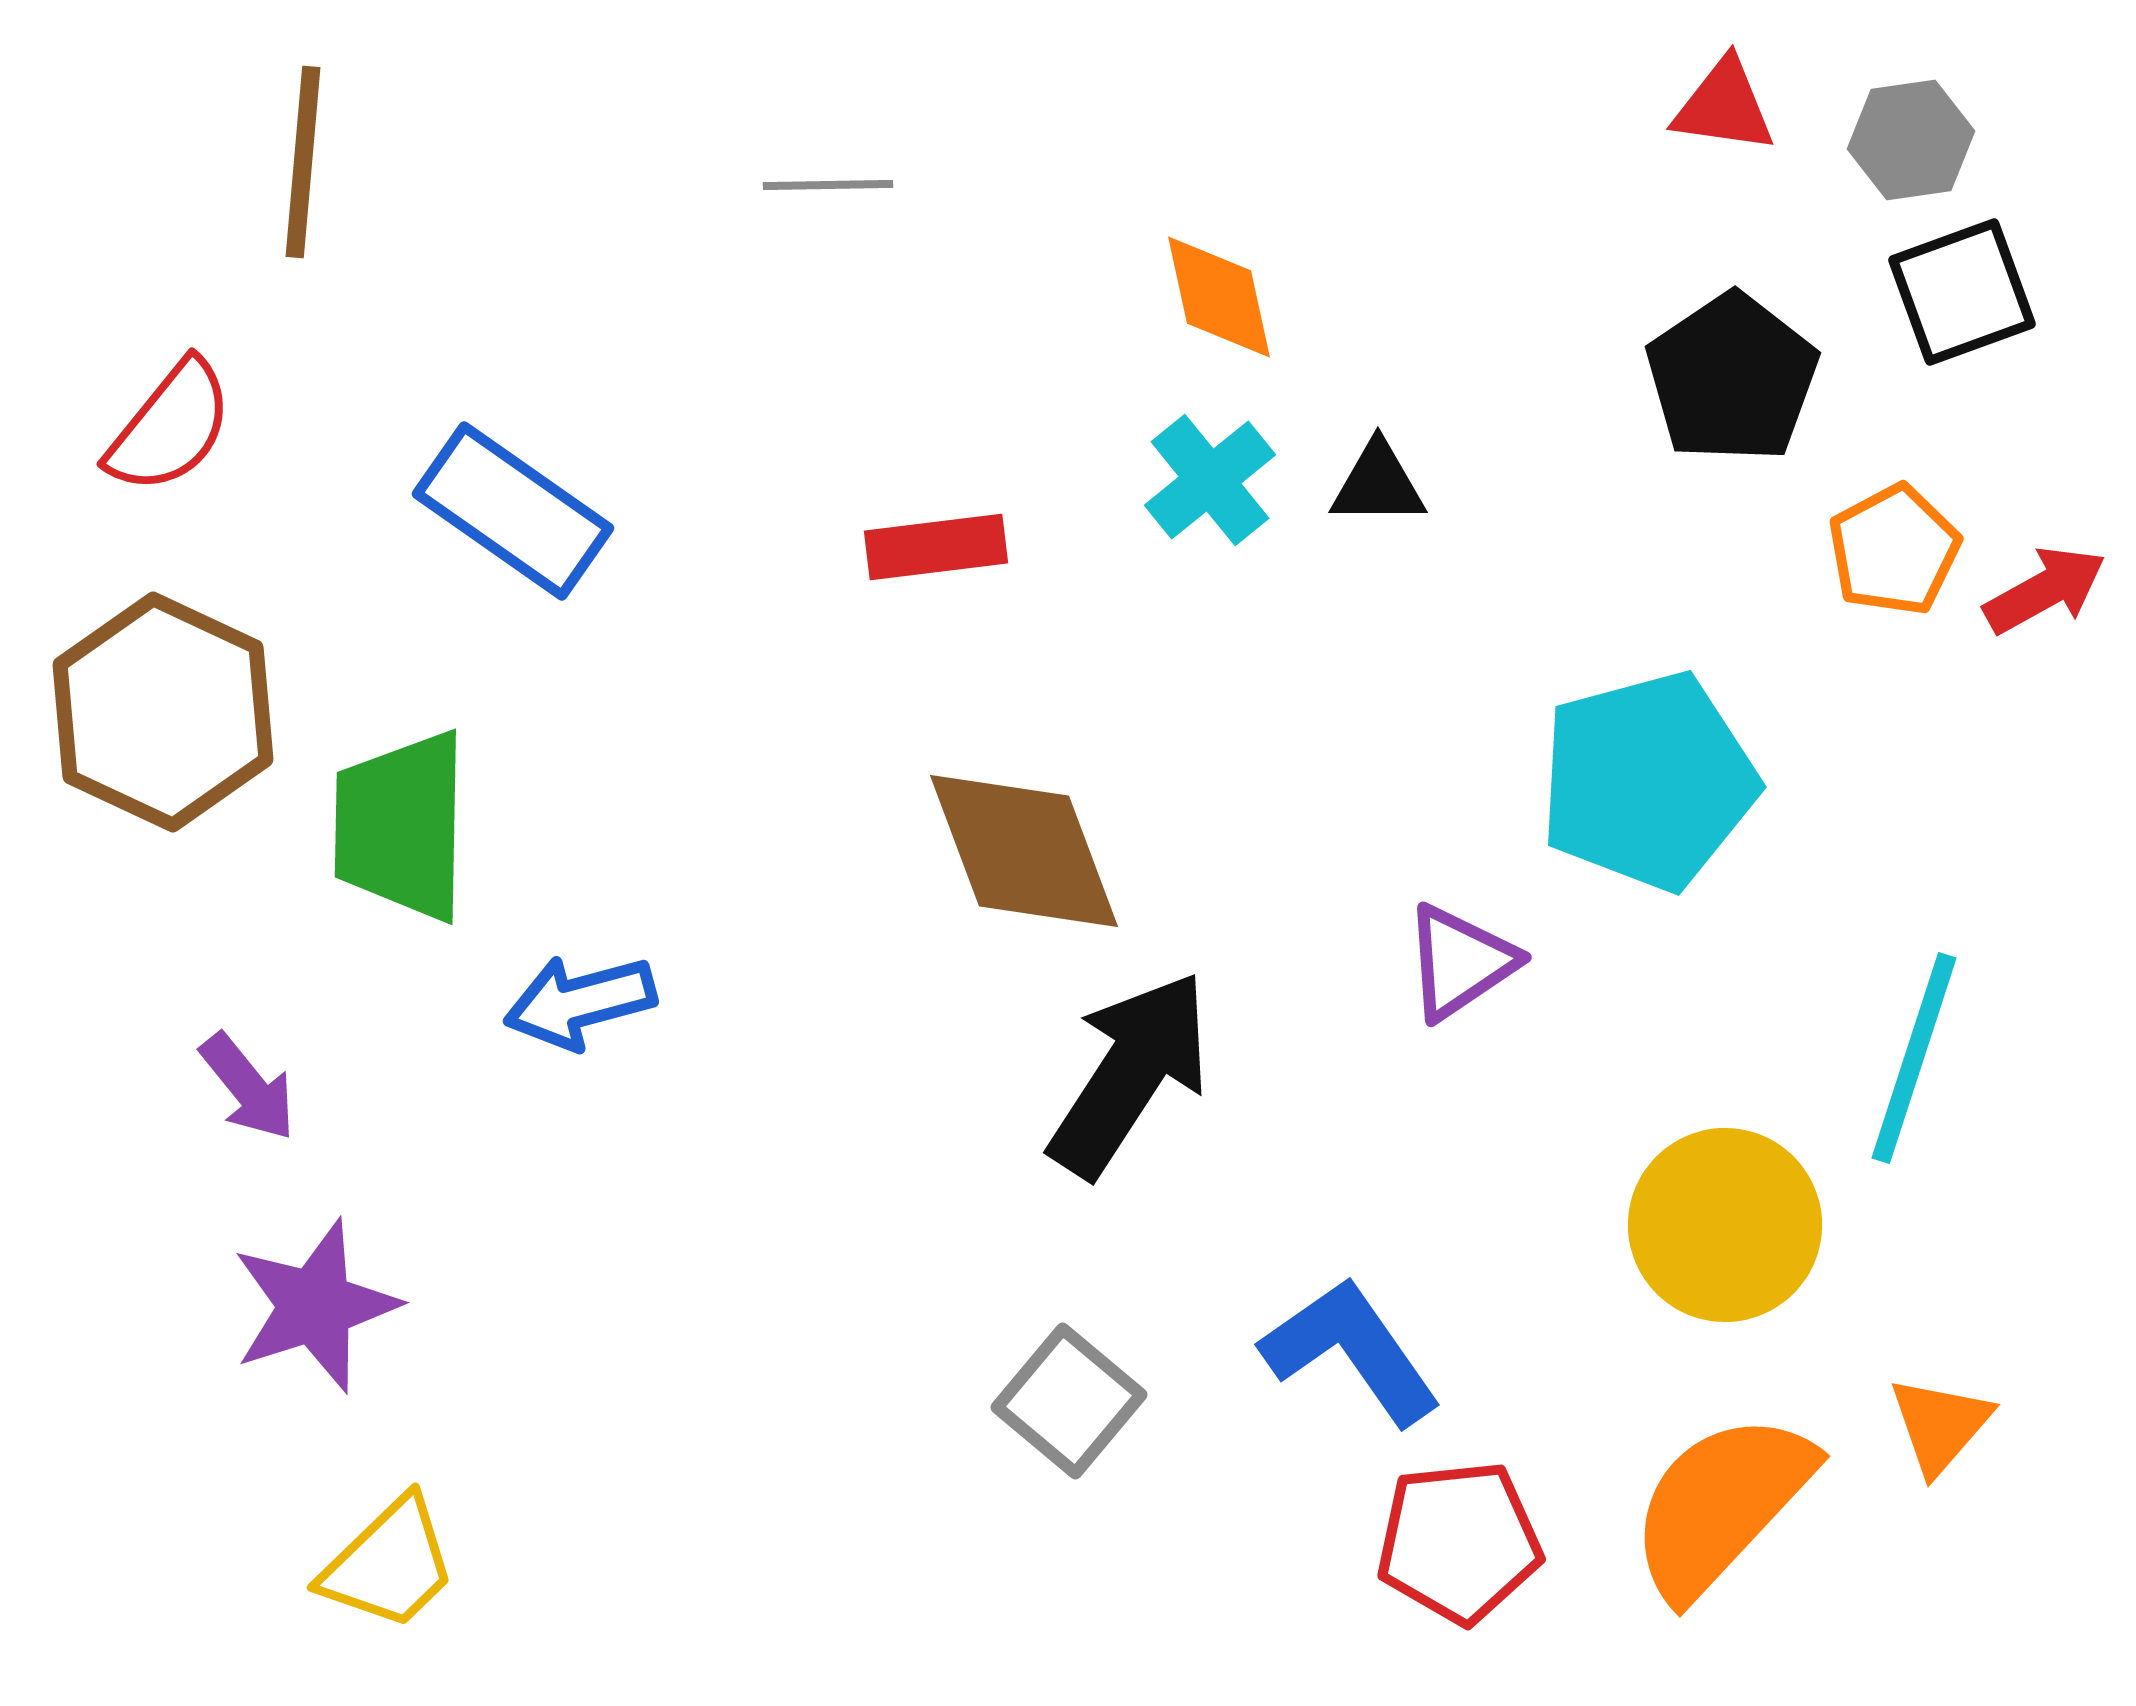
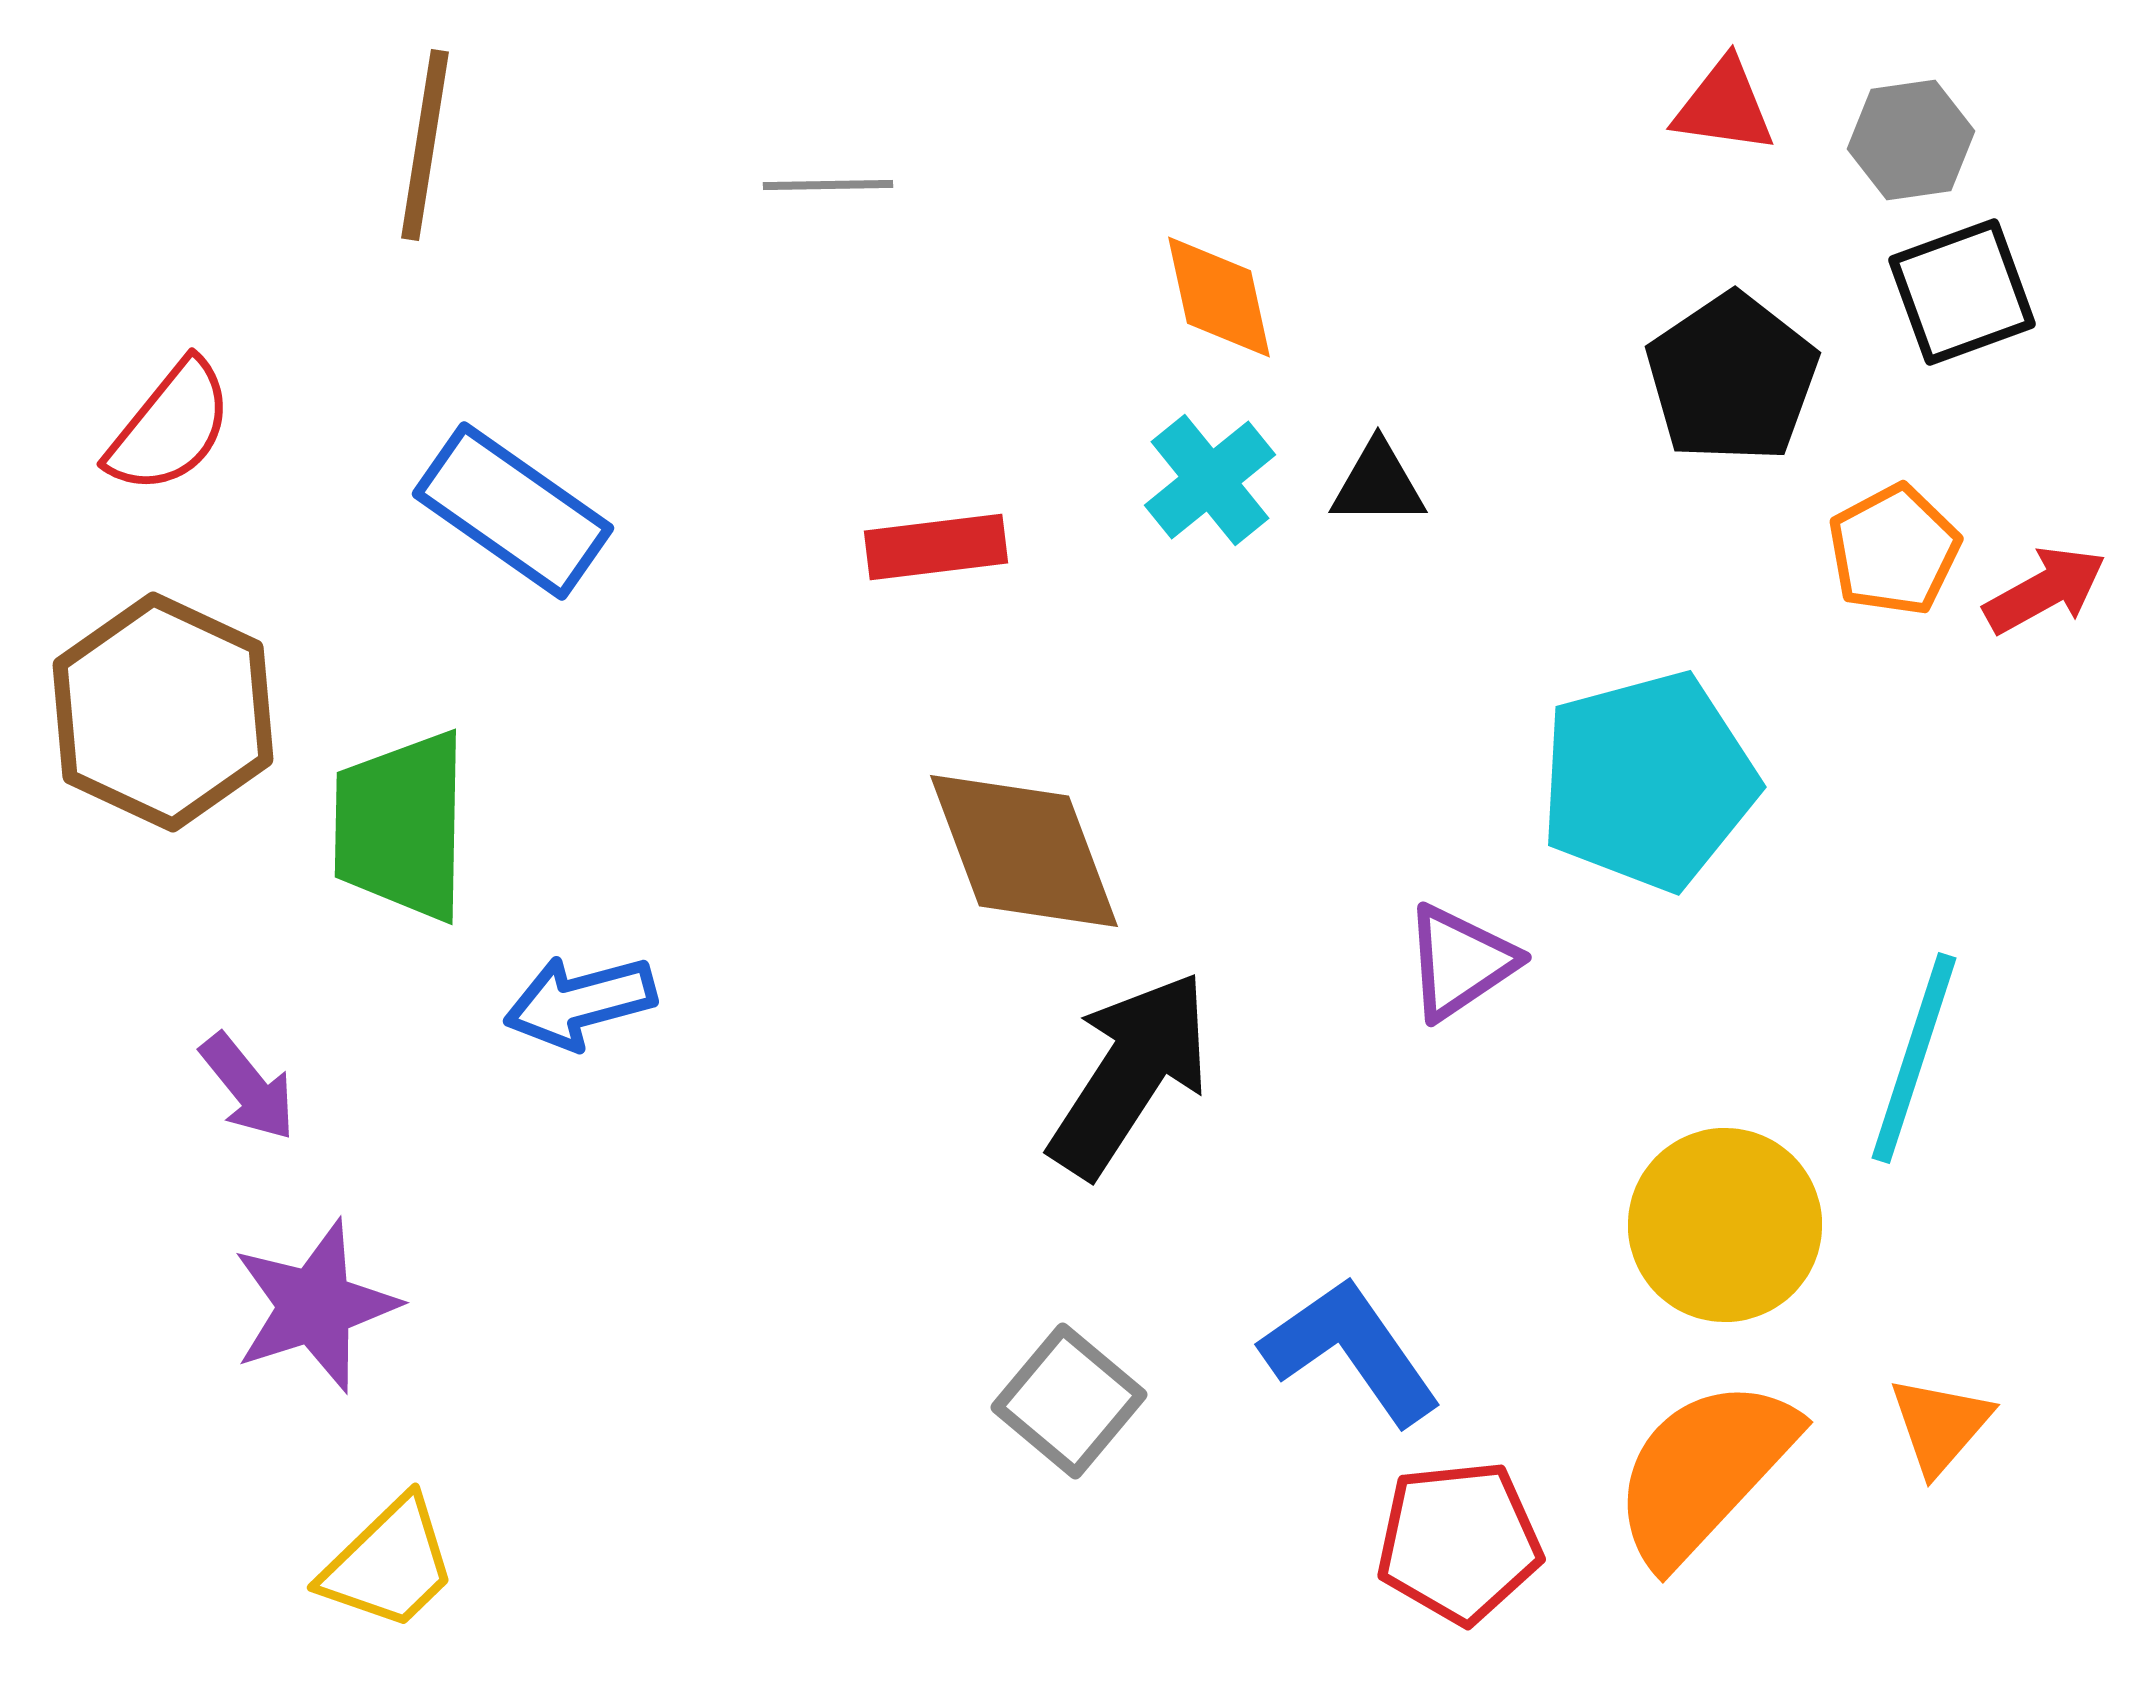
brown line: moved 122 px right, 17 px up; rotated 4 degrees clockwise
orange semicircle: moved 17 px left, 34 px up
